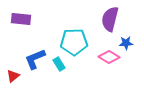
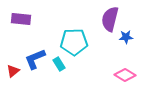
blue star: moved 6 px up
pink diamond: moved 16 px right, 18 px down
red triangle: moved 5 px up
